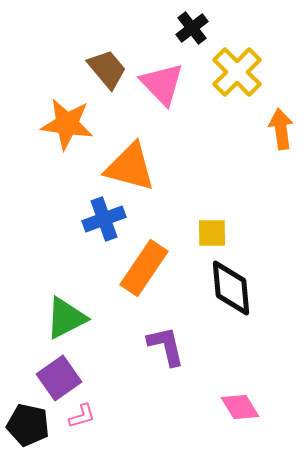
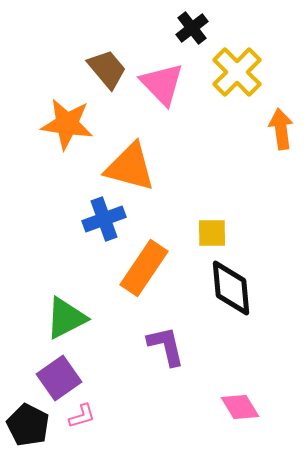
black pentagon: rotated 15 degrees clockwise
